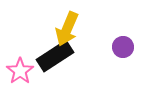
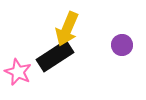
purple circle: moved 1 px left, 2 px up
pink star: moved 2 px left, 1 px down; rotated 12 degrees counterclockwise
